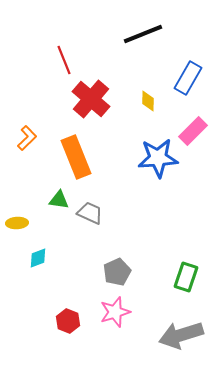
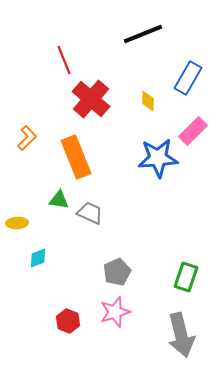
gray arrow: rotated 87 degrees counterclockwise
